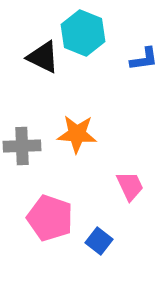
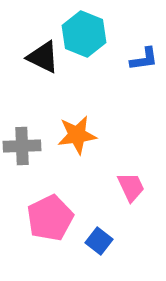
cyan hexagon: moved 1 px right, 1 px down
orange star: moved 1 px down; rotated 12 degrees counterclockwise
pink trapezoid: moved 1 px right, 1 px down
pink pentagon: rotated 27 degrees clockwise
